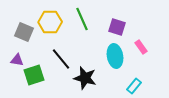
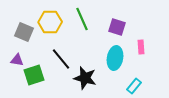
pink rectangle: rotated 32 degrees clockwise
cyan ellipse: moved 2 px down; rotated 20 degrees clockwise
